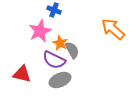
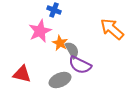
orange arrow: moved 1 px left
purple semicircle: moved 26 px right, 5 px down
